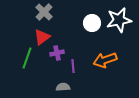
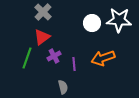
gray cross: moved 1 px left
white star: rotated 15 degrees clockwise
purple cross: moved 3 px left, 3 px down; rotated 16 degrees counterclockwise
orange arrow: moved 2 px left, 2 px up
purple line: moved 1 px right, 2 px up
gray semicircle: rotated 80 degrees clockwise
